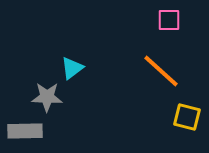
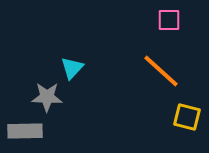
cyan triangle: rotated 10 degrees counterclockwise
